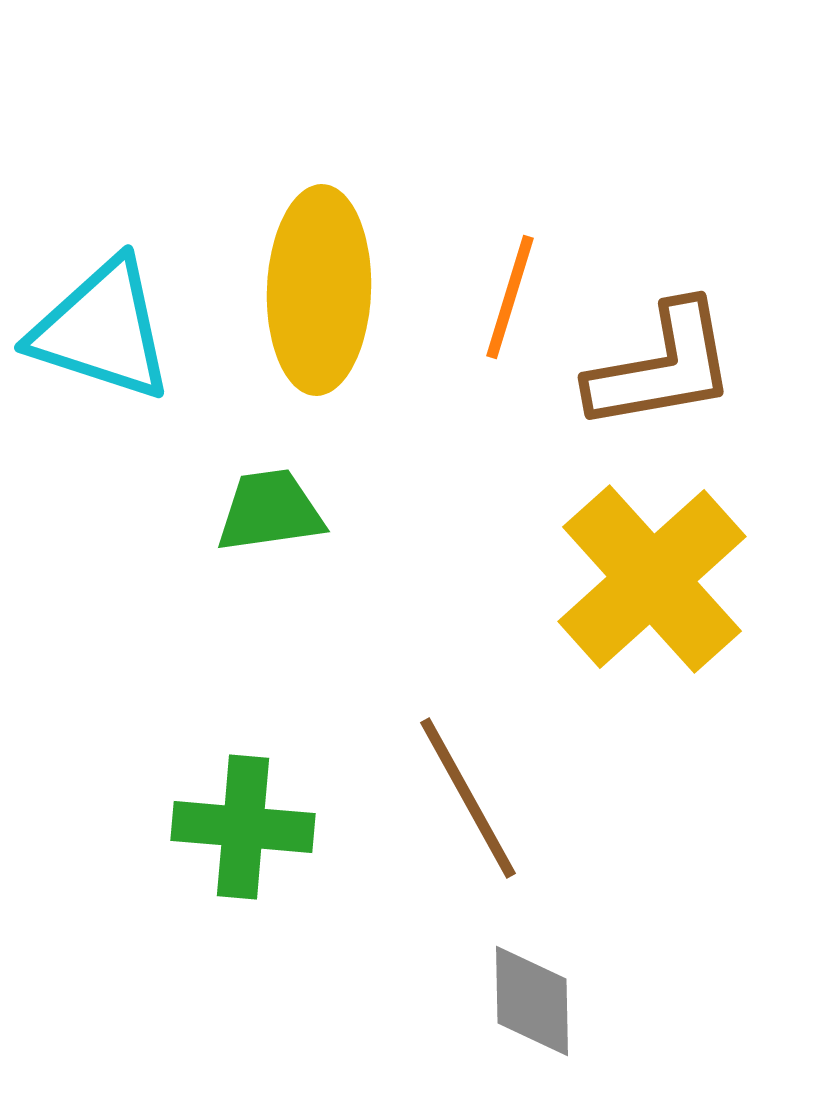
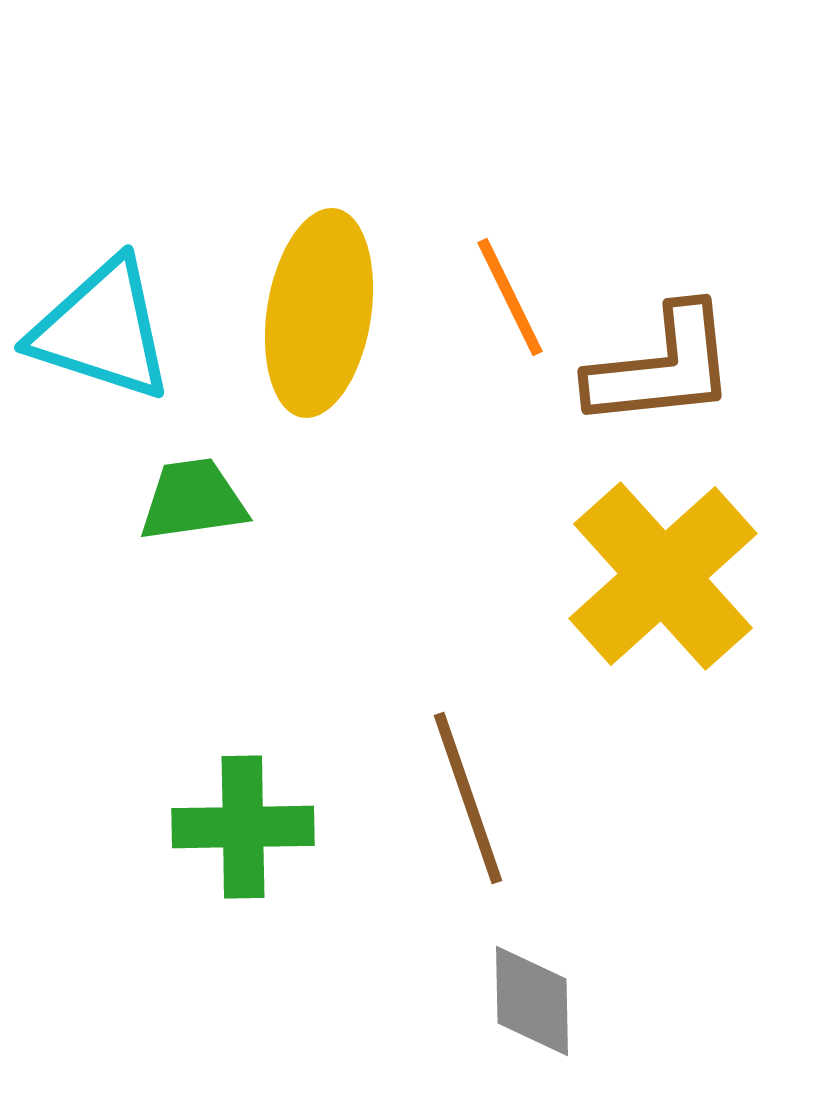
yellow ellipse: moved 23 px down; rotated 7 degrees clockwise
orange line: rotated 43 degrees counterclockwise
brown L-shape: rotated 4 degrees clockwise
green trapezoid: moved 77 px left, 11 px up
yellow cross: moved 11 px right, 3 px up
brown line: rotated 10 degrees clockwise
green cross: rotated 6 degrees counterclockwise
